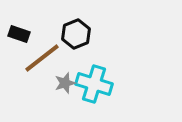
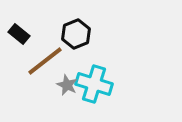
black rectangle: rotated 20 degrees clockwise
brown line: moved 3 px right, 3 px down
gray star: moved 2 px right, 2 px down; rotated 30 degrees counterclockwise
